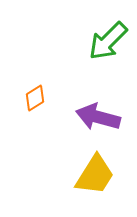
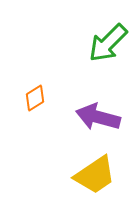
green arrow: moved 2 px down
yellow trapezoid: rotated 24 degrees clockwise
